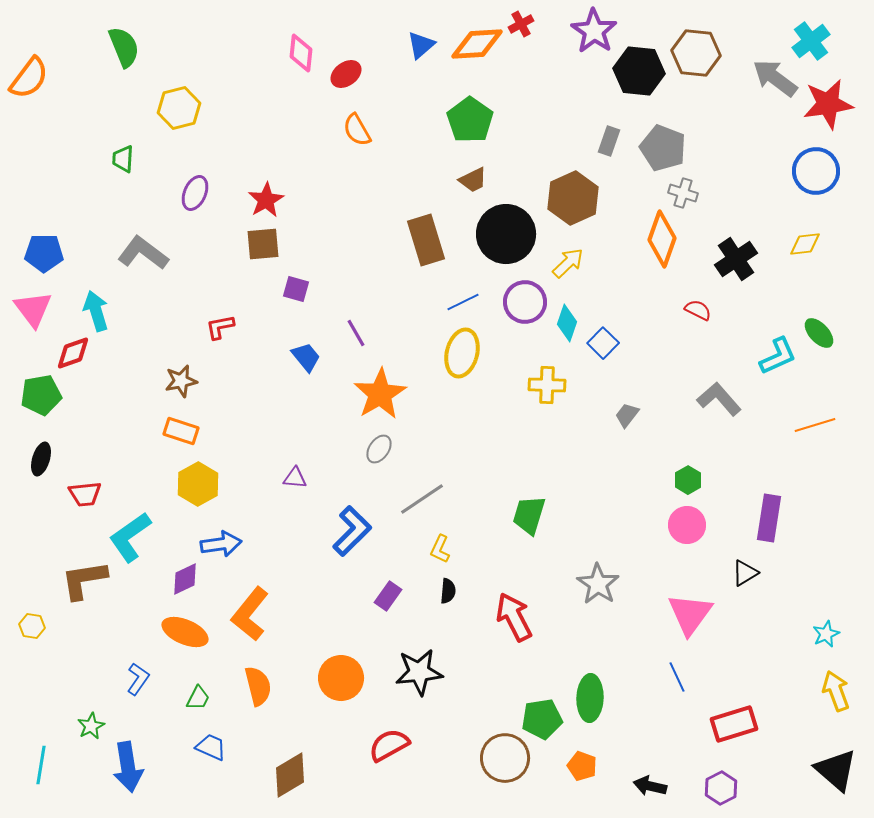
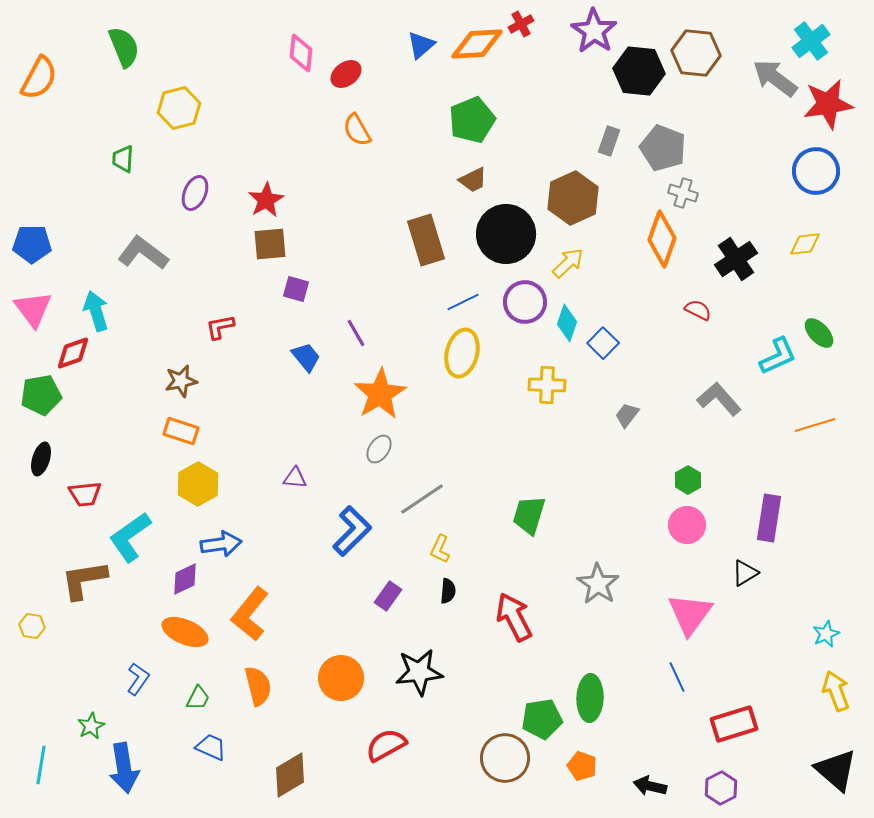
orange semicircle at (29, 78): moved 10 px right; rotated 9 degrees counterclockwise
green pentagon at (470, 120): moved 2 px right; rotated 15 degrees clockwise
brown square at (263, 244): moved 7 px right
blue pentagon at (44, 253): moved 12 px left, 9 px up
red semicircle at (389, 745): moved 3 px left
blue arrow at (128, 767): moved 4 px left, 1 px down
